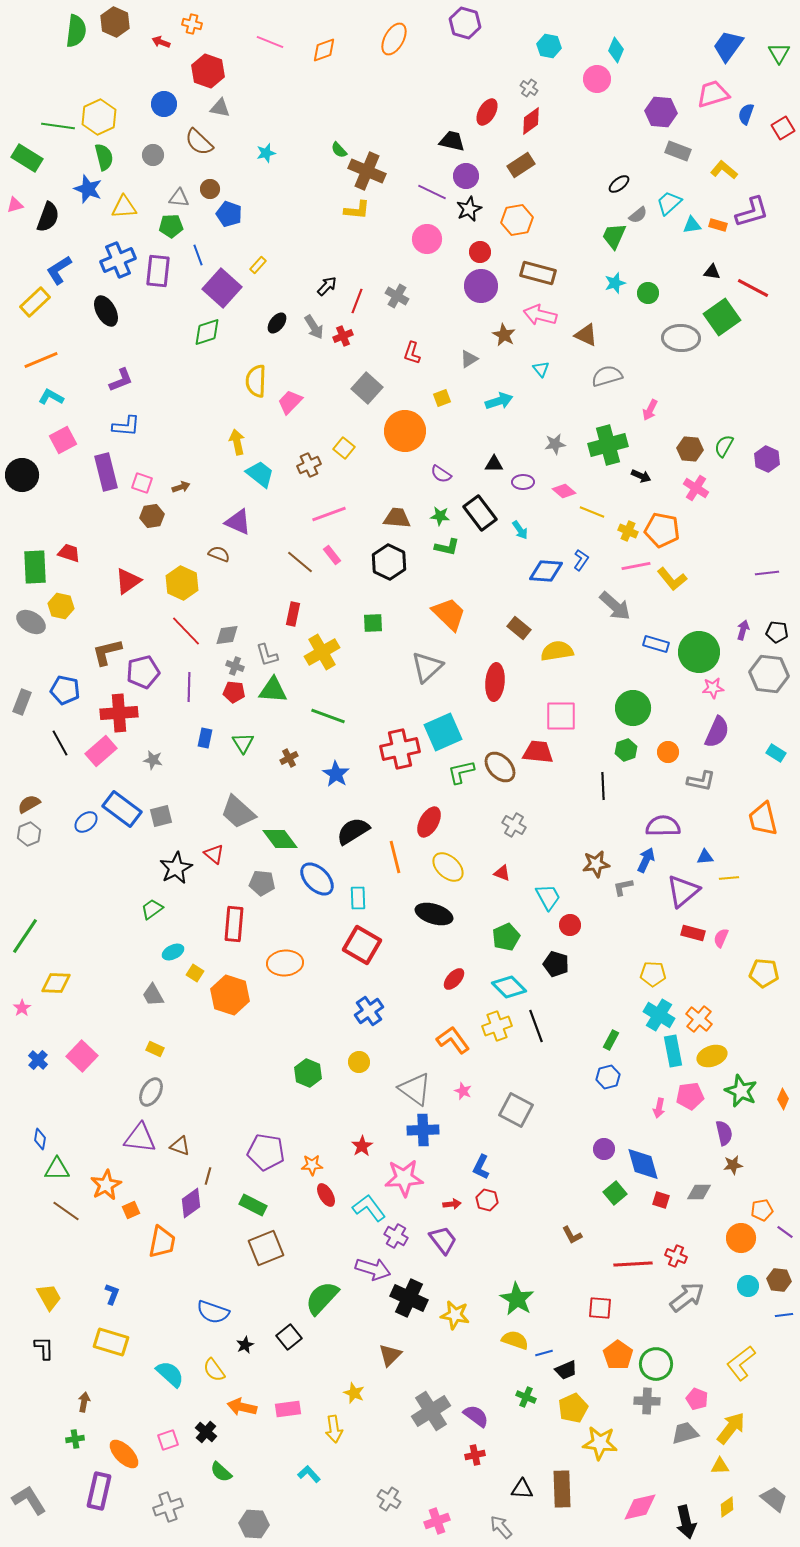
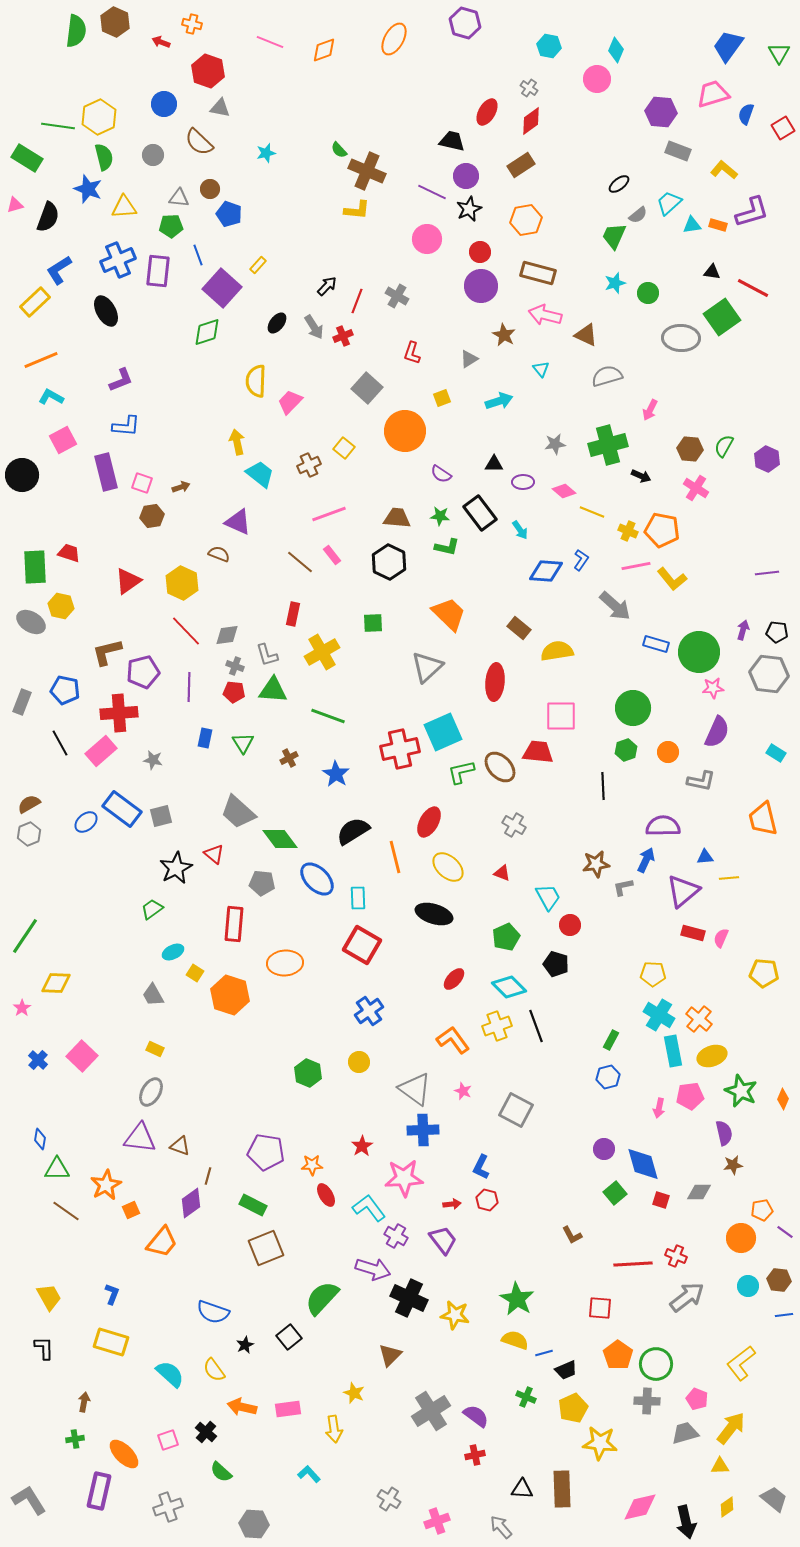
orange hexagon at (517, 220): moved 9 px right
pink arrow at (540, 315): moved 5 px right
orange trapezoid at (162, 1242): rotated 28 degrees clockwise
